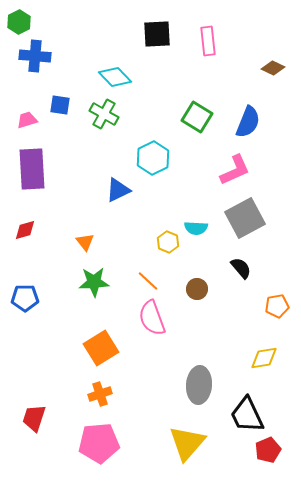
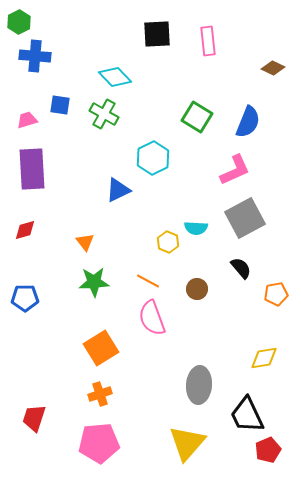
orange line: rotated 15 degrees counterclockwise
orange pentagon: moved 1 px left, 12 px up
